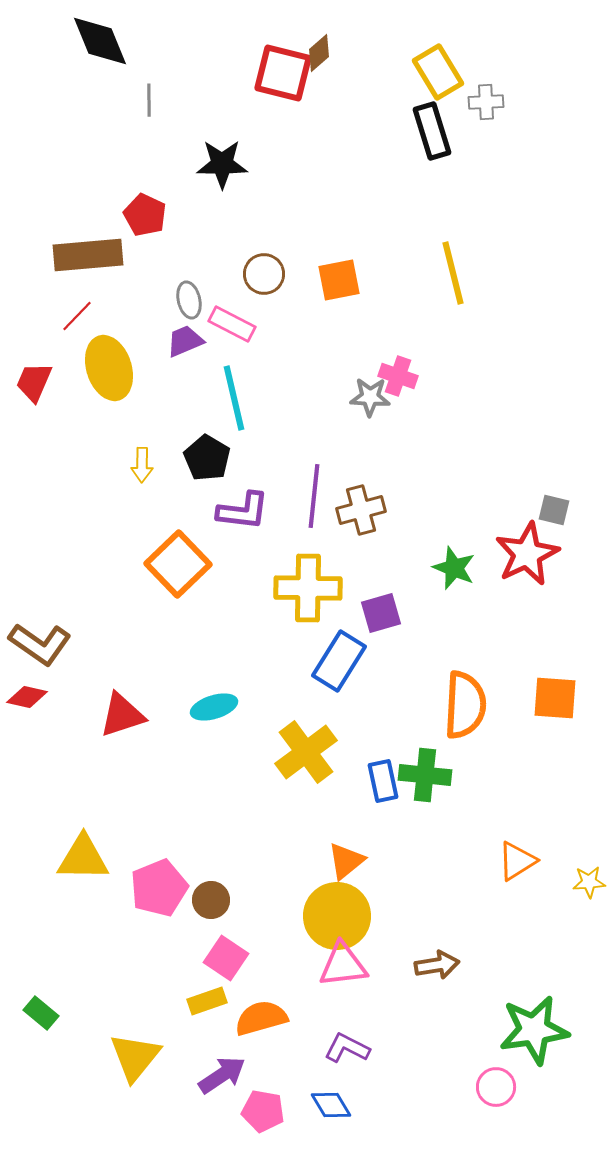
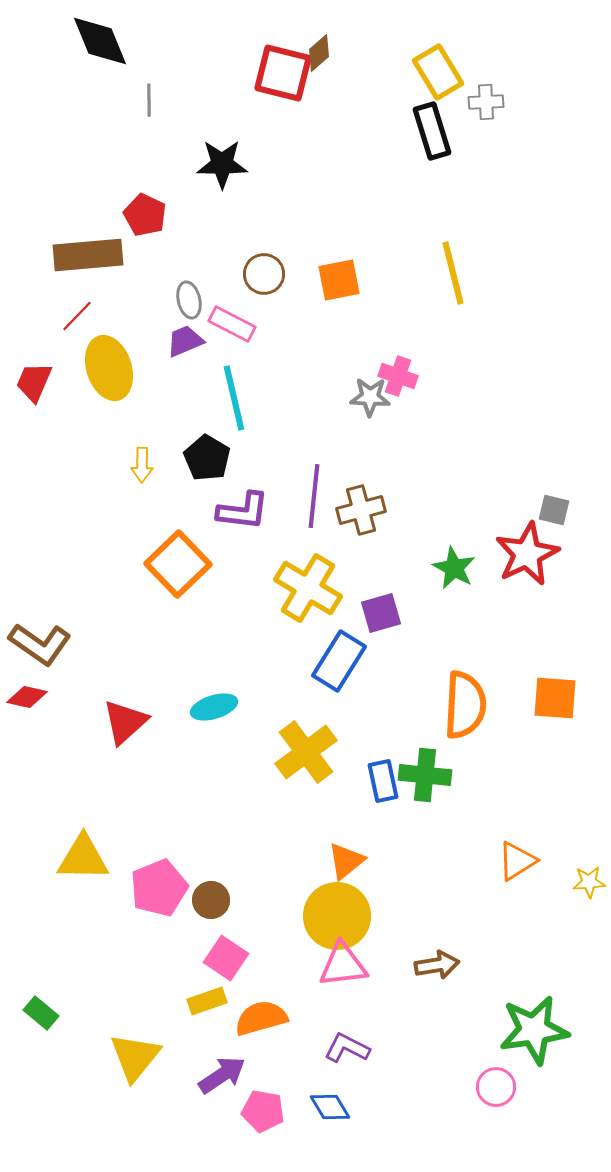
green star at (454, 568): rotated 6 degrees clockwise
yellow cross at (308, 588): rotated 30 degrees clockwise
red triangle at (122, 715): moved 3 px right, 7 px down; rotated 24 degrees counterclockwise
blue diamond at (331, 1105): moved 1 px left, 2 px down
